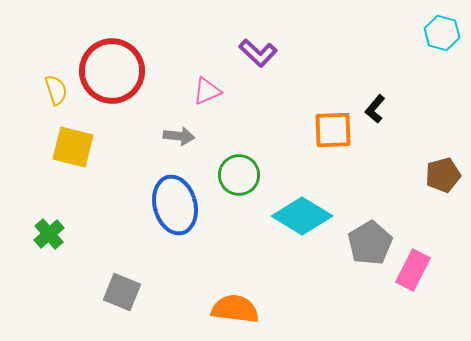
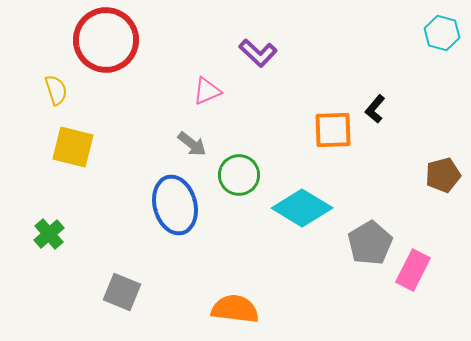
red circle: moved 6 px left, 31 px up
gray arrow: moved 13 px right, 8 px down; rotated 32 degrees clockwise
cyan diamond: moved 8 px up
